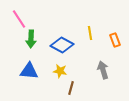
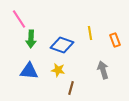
blue diamond: rotated 10 degrees counterclockwise
yellow star: moved 2 px left, 1 px up
